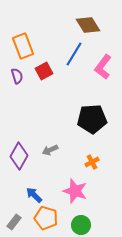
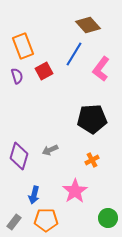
brown diamond: rotated 10 degrees counterclockwise
pink L-shape: moved 2 px left, 2 px down
purple diamond: rotated 12 degrees counterclockwise
orange cross: moved 2 px up
pink star: rotated 20 degrees clockwise
blue arrow: rotated 120 degrees counterclockwise
orange pentagon: moved 2 px down; rotated 15 degrees counterclockwise
green circle: moved 27 px right, 7 px up
